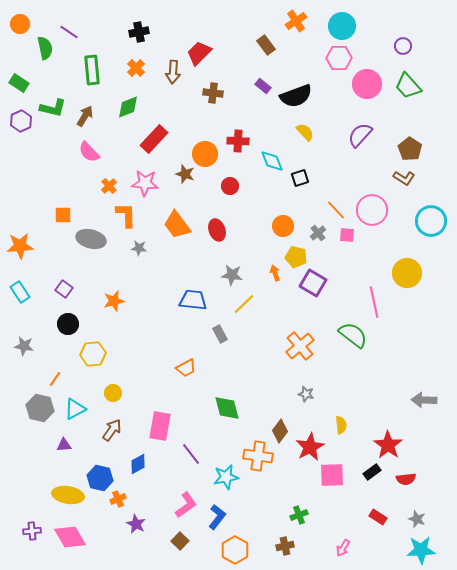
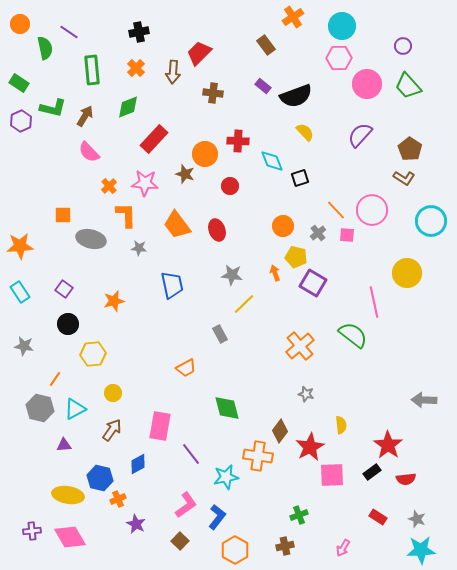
orange cross at (296, 21): moved 3 px left, 4 px up
blue trapezoid at (193, 300): moved 21 px left, 15 px up; rotated 72 degrees clockwise
